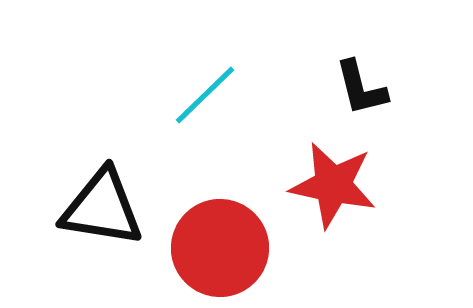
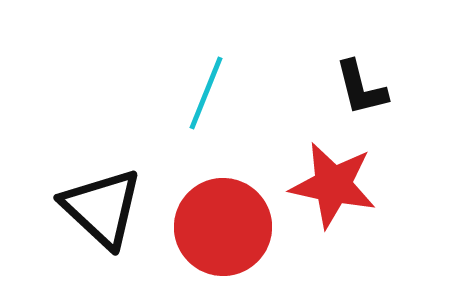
cyan line: moved 1 px right, 2 px up; rotated 24 degrees counterclockwise
black triangle: rotated 34 degrees clockwise
red circle: moved 3 px right, 21 px up
